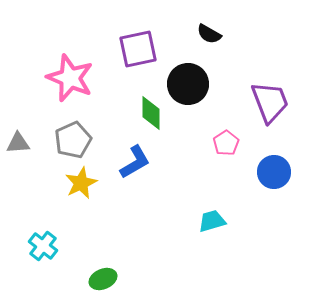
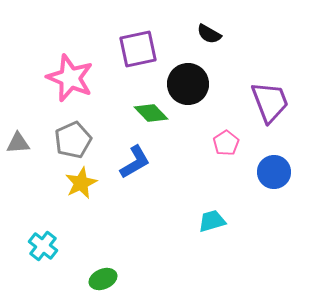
green diamond: rotated 44 degrees counterclockwise
